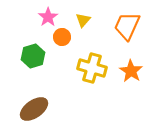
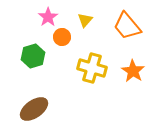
yellow triangle: moved 2 px right
orange trapezoid: rotated 64 degrees counterclockwise
orange star: moved 2 px right
